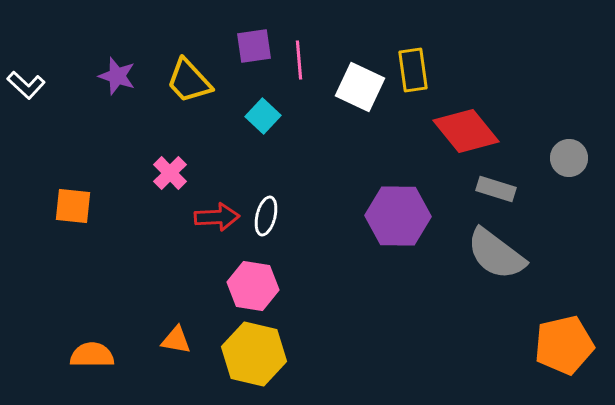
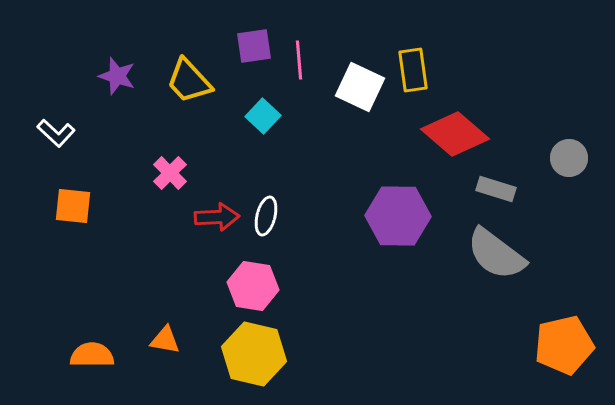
white L-shape: moved 30 px right, 48 px down
red diamond: moved 11 px left, 3 px down; rotated 10 degrees counterclockwise
orange triangle: moved 11 px left
